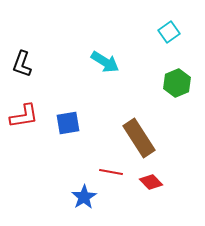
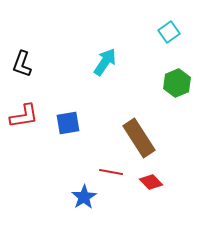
cyan arrow: rotated 88 degrees counterclockwise
